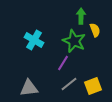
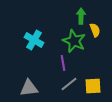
purple line: rotated 42 degrees counterclockwise
yellow square: rotated 18 degrees clockwise
